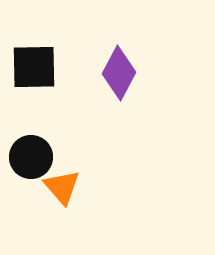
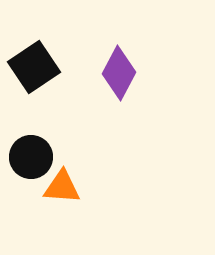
black square: rotated 33 degrees counterclockwise
orange triangle: rotated 45 degrees counterclockwise
